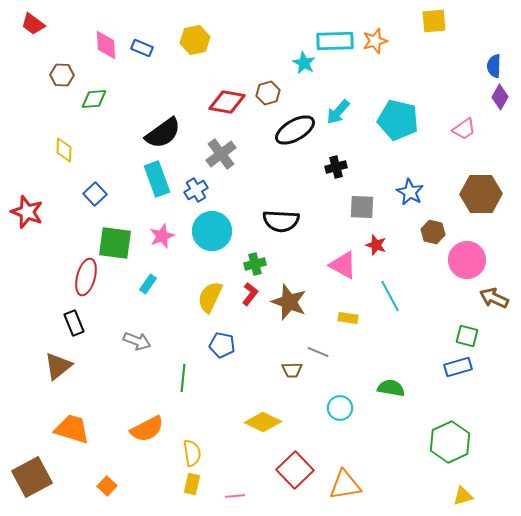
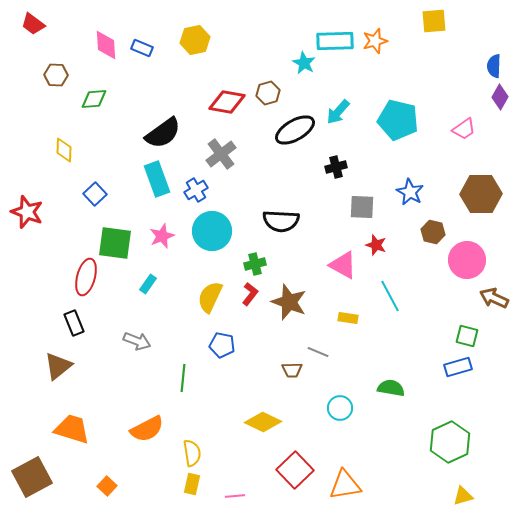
brown hexagon at (62, 75): moved 6 px left
